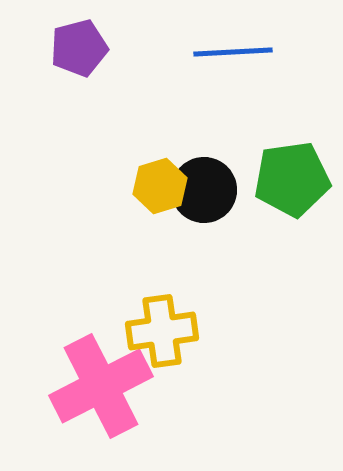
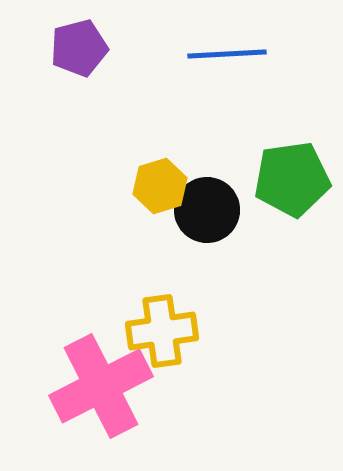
blue line: moved 6 px left, 2 px down
black circle: moved 3 px right, 20 px down
